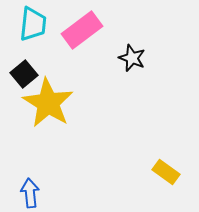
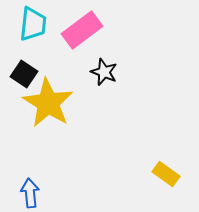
black star: moved 28 px left, 14 px down
black square: rotated 16 degrees counterclockwise
yellow rectangle: moved 2 px down
